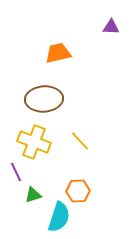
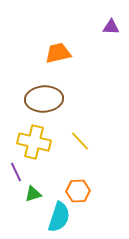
yellow cross: rotated 8 degrees counterclockwise
green triangle: moved 1 px up
